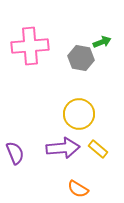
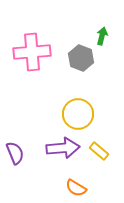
green arrow: moved 6 px up; rotated 54 degrees counterclockwise
pink cross: moved 2 px right, 6 px down
gray hexagon: rotated 10 degrees clockwise
yellow circle: moved 1 px left
yellow rectangle: moved 1 px right, 2 px down
orange semicircle: moved 2 px left, 1 px up
